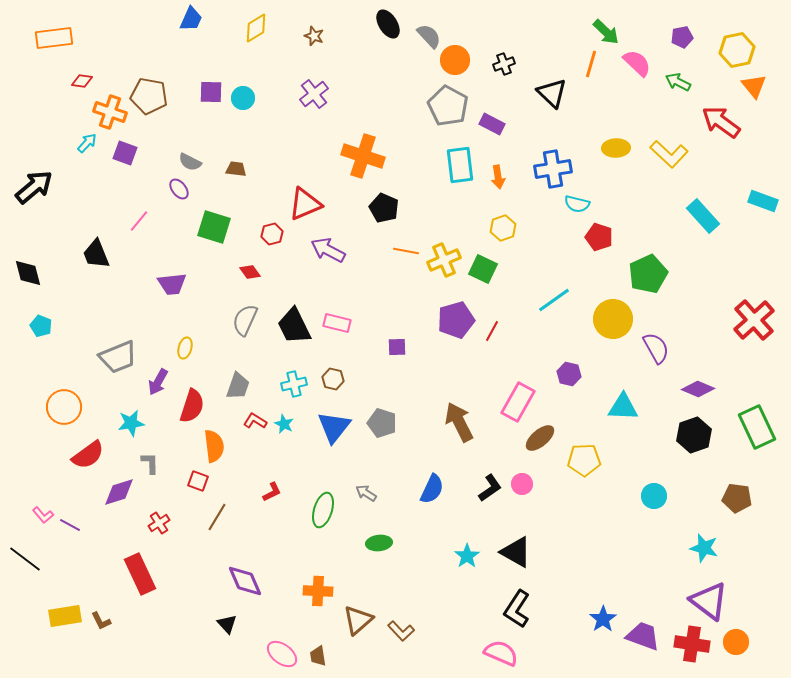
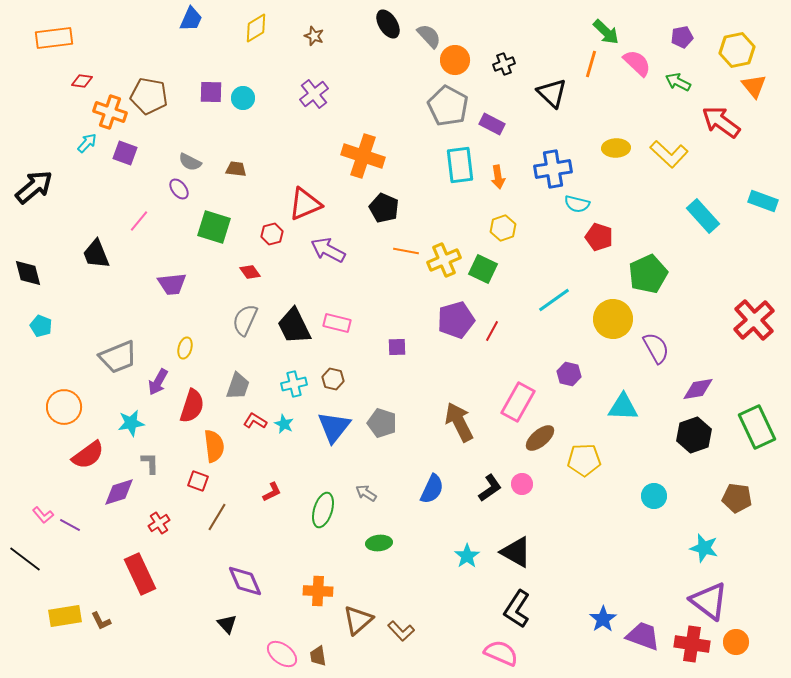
purple diamond at (698, 389): rotated 32 degrees counterclockwise
